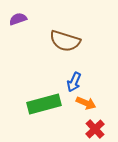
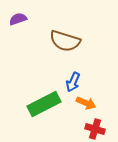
blue arrow: moved 1 px left
green rectangle: rotated 12 degrees counterclockwise
red cross: rotated 30 degrees counterclockwise
